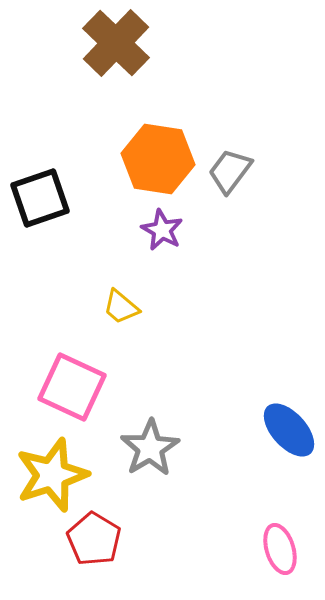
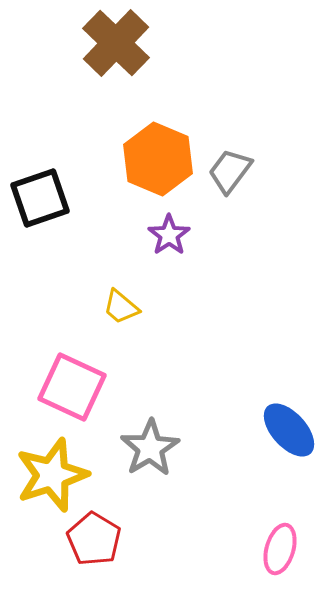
orange hexagon: rotated 14 degrees clockwise
purple star: moved 7 px right, 5 px down; rotated 9 degrees clockwise
pink ellipse: rotated 33 degrees clockwise
